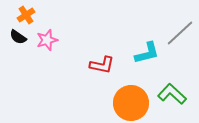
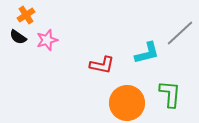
green L-shape: moved 2 px left; rotated 52 degrees clockwise
orange circle: moved 4 px left
